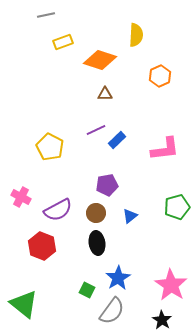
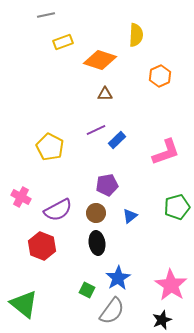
pink L-shape: moved 1 px right, 3 px down; rotated 12 degrees counterclockwise
black star: rotated 18 degrees clockwise
